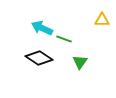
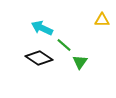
green line: moved 6 px down; rotated 21 degrees clockwise
